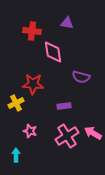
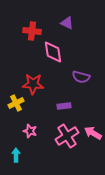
purple triangle: rotated 16 degrees clockwise
